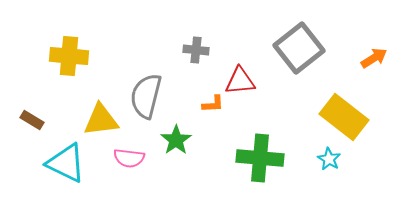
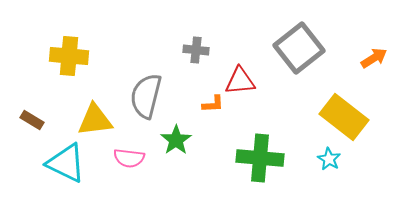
yellow triangle: moved 6 px left
